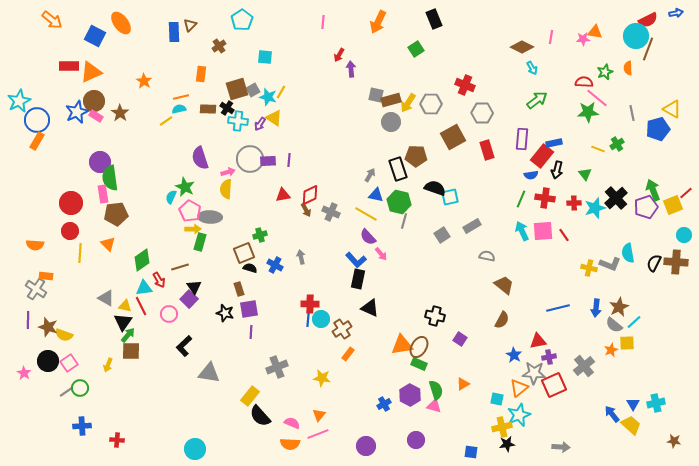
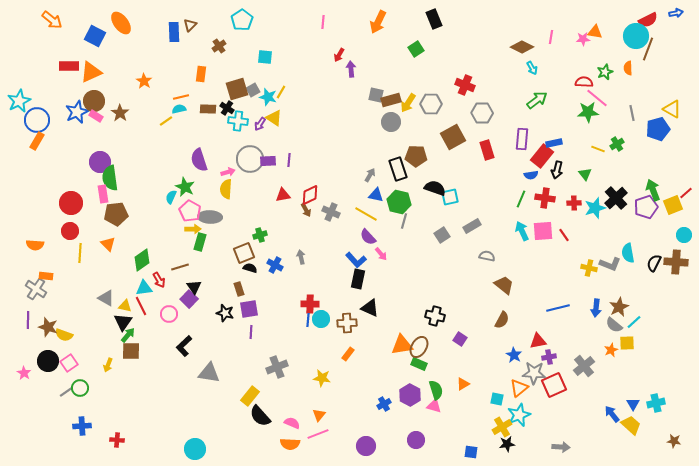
purple semicircle at (200, 158): moved 1 px left, 2 px down
brown cross at (342, 329): moved 5 px right, 6 px up; rotated 30 degrees clockwise
yellow cross at (502, 427): rotated 18 degrees counterclockwise
